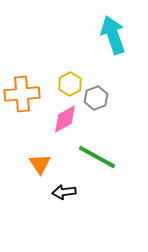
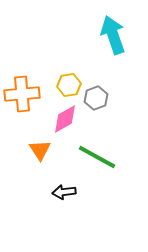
yellow hexagon: moved 1 px left, 1 px down; rotated 20 degrees clockwise
orange triangle: moved 14 px up
